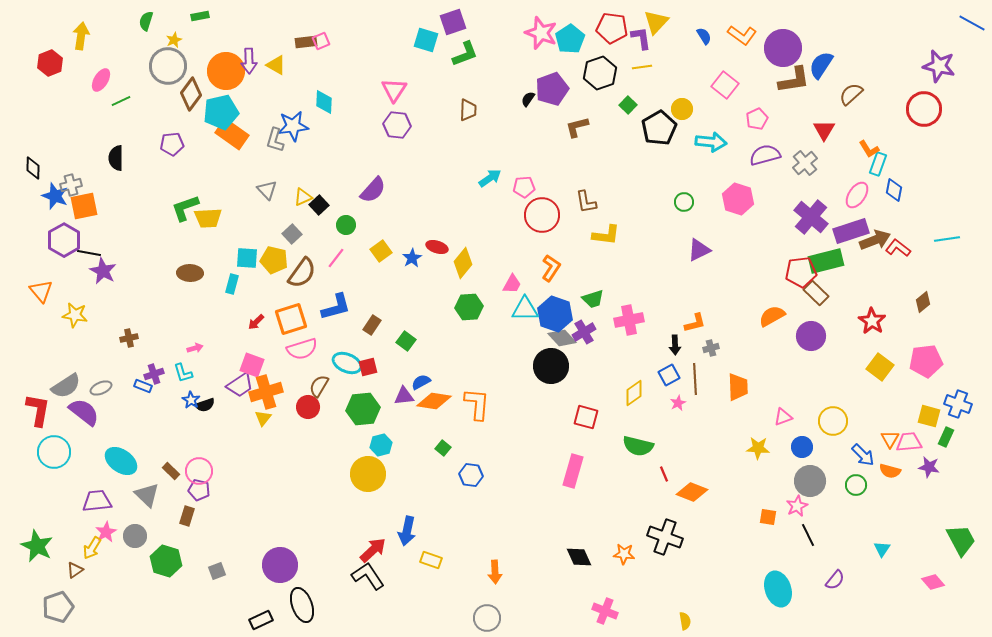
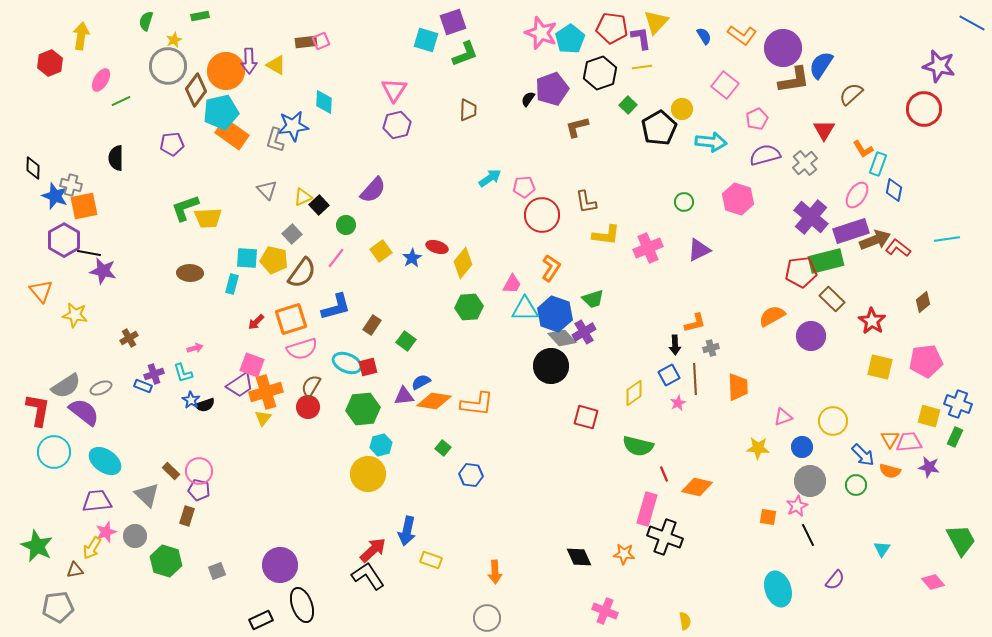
brown diamond at (191, 94): moved 5 px right, 4 px up
purple hexagon at (397, 125): rotated 20 degrees counterclockwise
orange L-shape at (869, 149): moved 6 px left
gray cross at (71, 185): rotated 30 degrees clockwise
purple star at (103, 271): rotated 16 degrees counterclockwise
brown rectangle at (816, 293): moved 16 px right, 6 px down
pink cross at (629, 320): moved 19 px right, 72 px up; rotated 12 degrees counterclockwise
brown cross at (129, 338): rotated 18 degrees counterclockwise
yellow square at (880, 367): rotated 24 degrees counterclockwise
brown semicircle at (319, 386): moved 8 px left
orange L-shape at (477, 404): rotated 92 degrees clockwise
green rectangle at (946, 437): moved 9 px right
cyan ellipse at (121, 461): moved 16 px left
pink rectangle at (573, 471): moved 74 px right, 38 px down
orange diamond at (692, 492): moved 5 px right, 5 px up; rotated 8 degrees counterclockwise
pink star at (106, 532): rotated 10 degrees clockwise
brown triangle at (75, 570): rotated 24 degrees clockwise
gray pentagon at (58, 607): rotated 12 degrees clockwise
